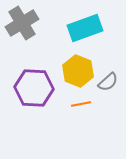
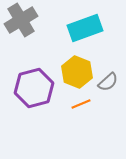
gray cross: moved 1 px left, 3 px up
yellow hexagon: moved 1 px left, 1 px down
purple hexagon: rotated 18 degrees counterclockwise
orange line: rotated 12 degrees counterclockwise
